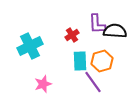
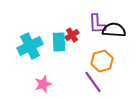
black semicircle: moved 1 px left, 1 px up
cyan rectangle: moved 21 px left, 19 px up
